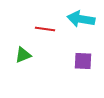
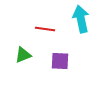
cyan arrow: rotated 68 degrees clockwise
purple square: moved 23 px left
